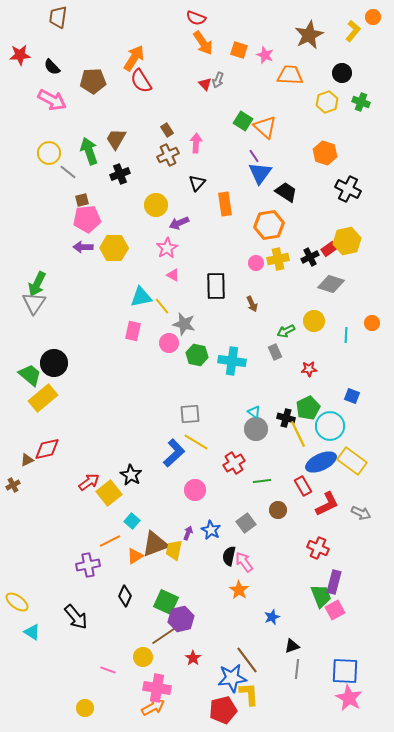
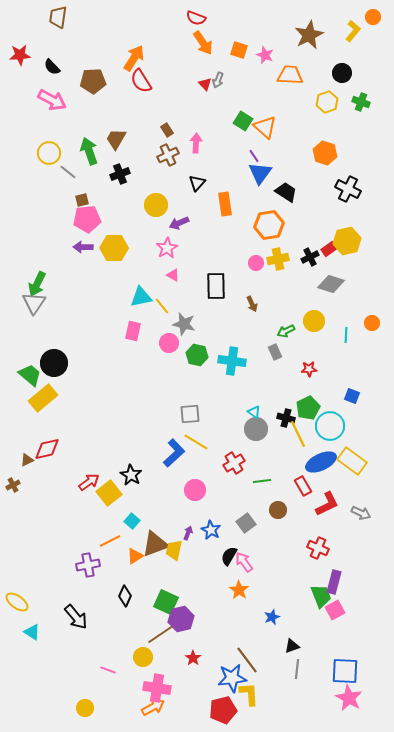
black semicircle at (229, 556): rotated 18 degrees clockwise
brown line at (165, 635): moved 4 px left, 1 px up
